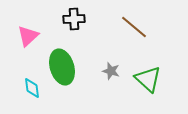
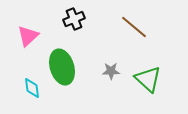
black cross: rotated 20 degrees counterclockwise
gray star: rotated 18 degrees counterclockwise
